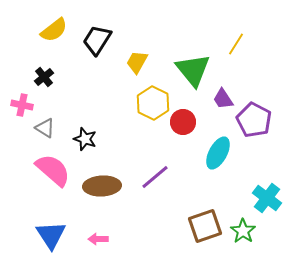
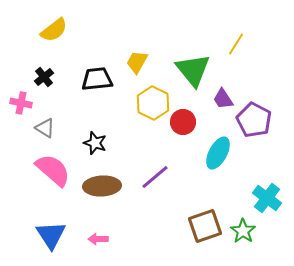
black trapezoid: moved 39 px down; rotated 52 degrees clockwise
pink cross: moved 1 px left, 2 px up
black star: moved 10 px right, 4 px down
